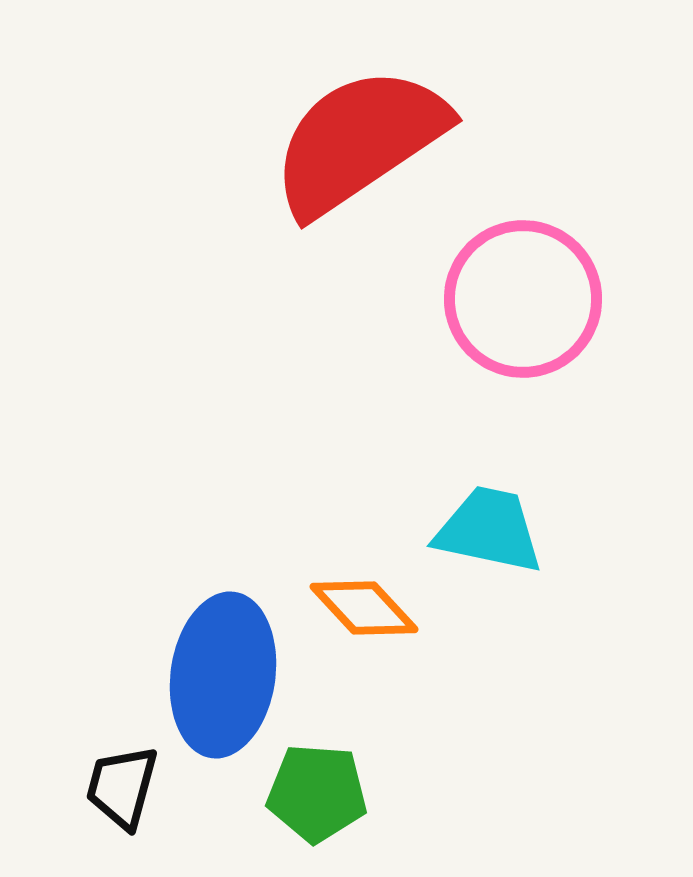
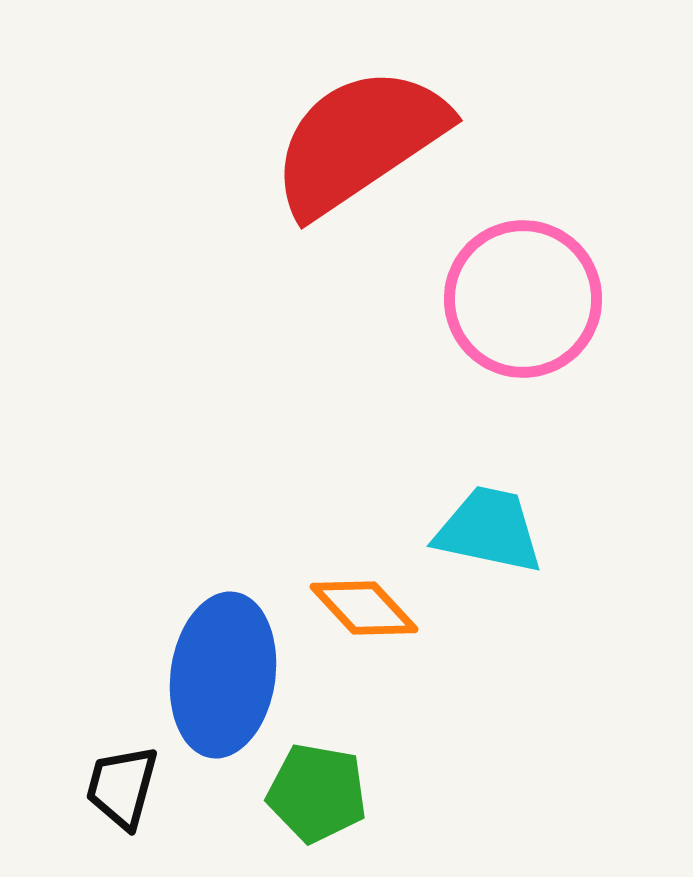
green pentagon: rotated 6 degrees clockwise
